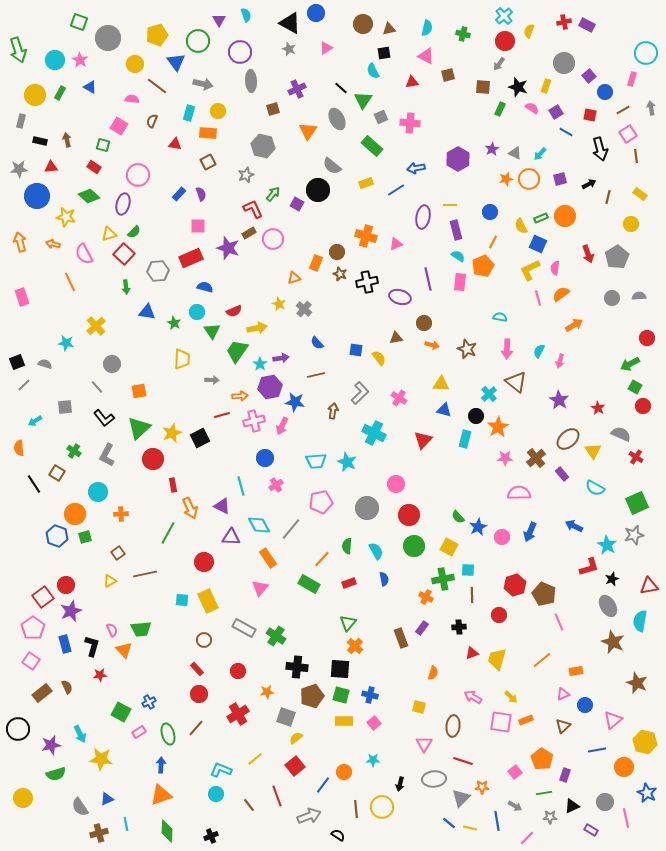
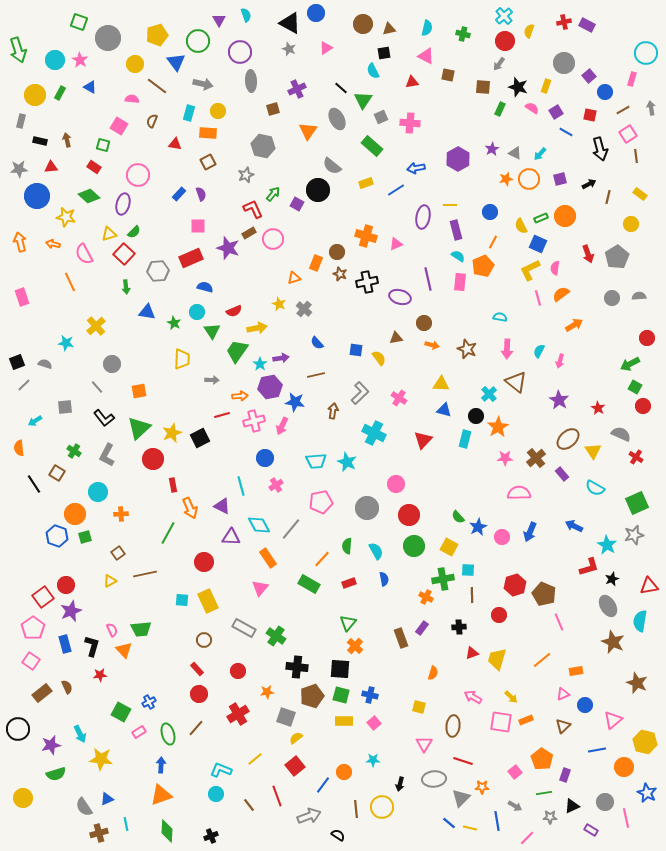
brown square at (448, 75): rotated 24 degrees clockwise
gray semicircle at (80, 807): moved 4 px right
